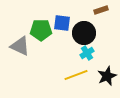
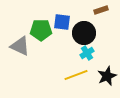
blue square: moved 1 px up
